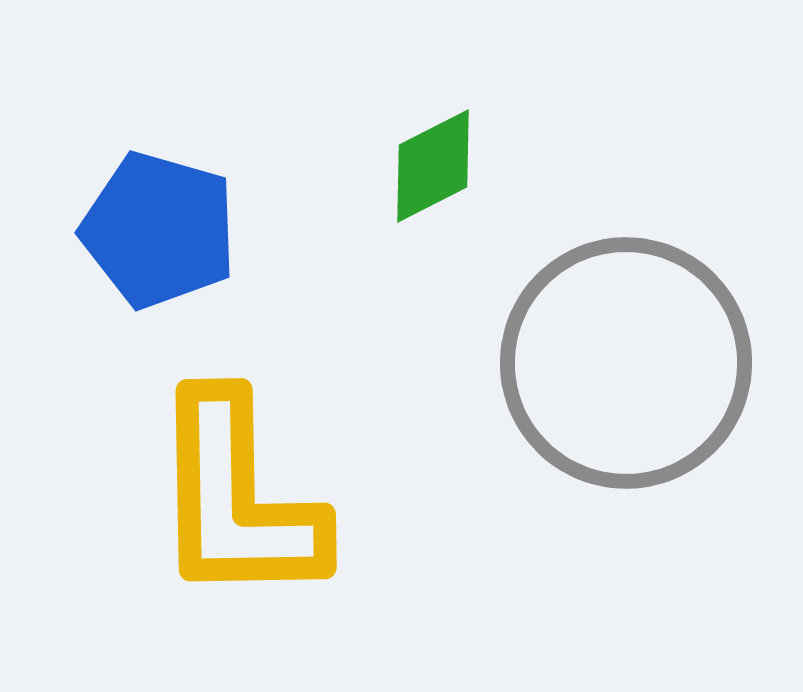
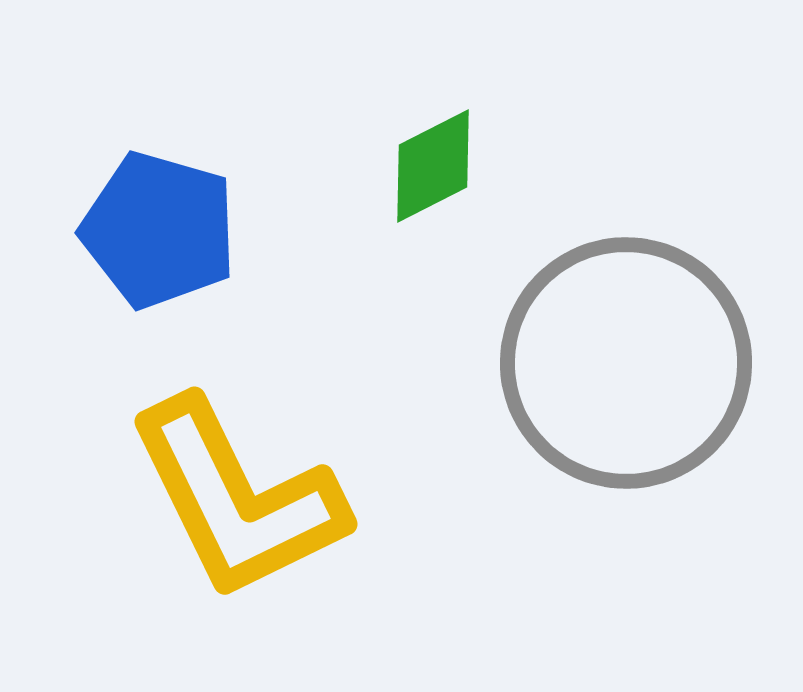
yellow L-shape: rotated 25 degrees counterclockwise
